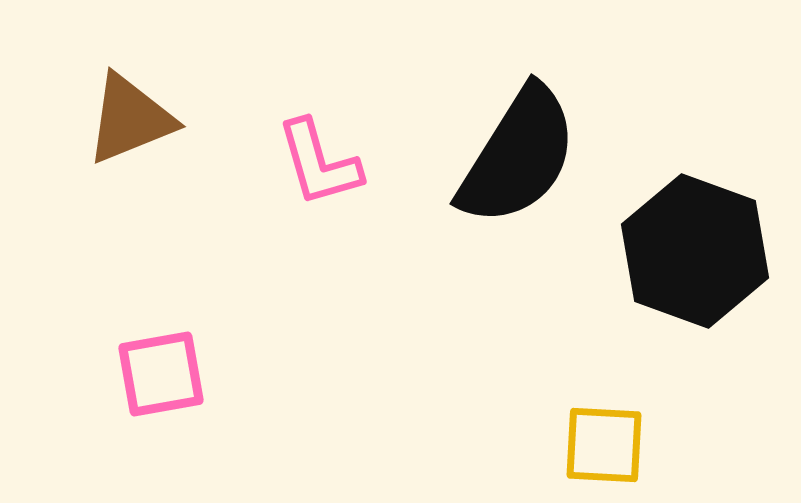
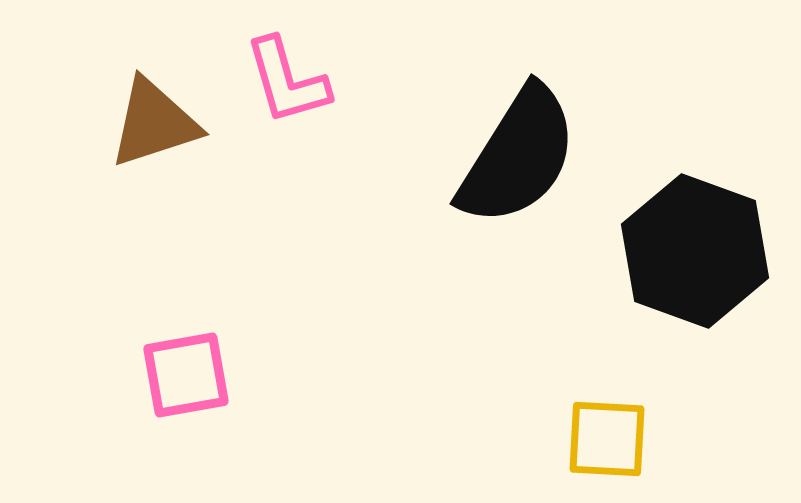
brown triangle: moved 24 px right, 4 px down; rotated 4 degrees clockwise
pink L-shape: moved 32 px left, 82 px up
pink square: moved 25 px right, 1 px down
yellow square: moved 3 px right, 6 px up
